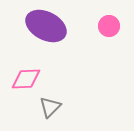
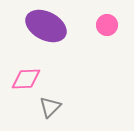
pink circle: moved 2 px left, 1 px up
